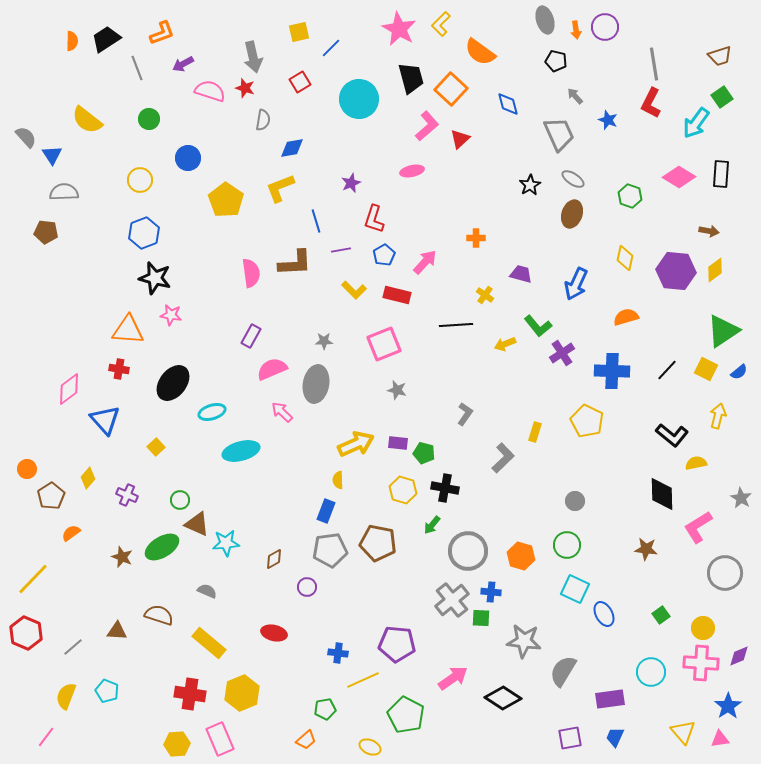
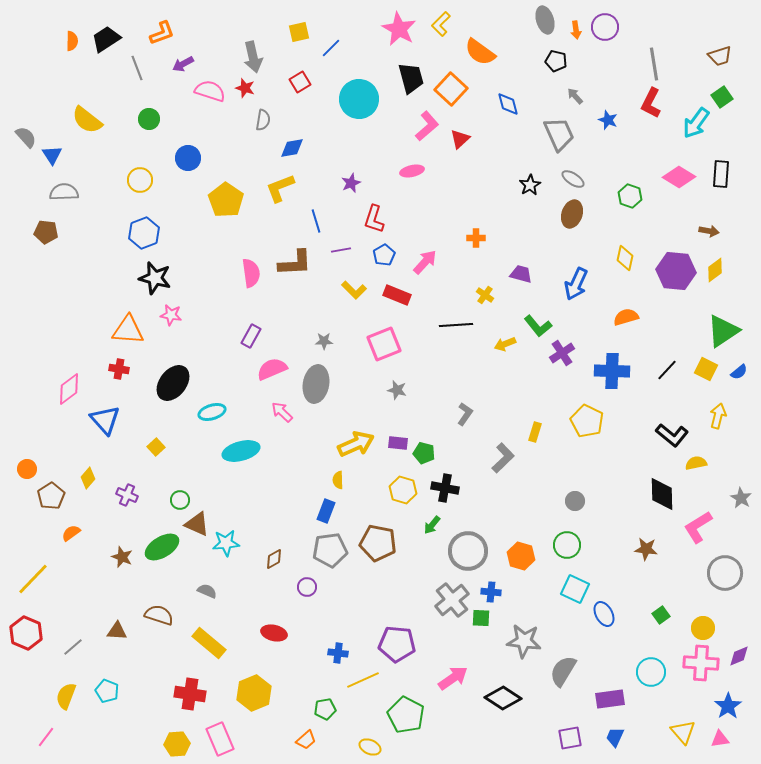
red rectangle at (397, 295): rotated 8 degrees clockwise
yellow hexagon at (242, 693): moved 12 px right
